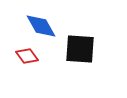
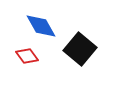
black square: rotated 36 degrees clockwise
